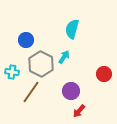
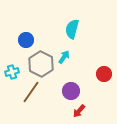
cyan cross: rotated 24 degrees counterclockwise
